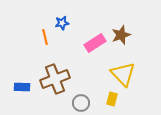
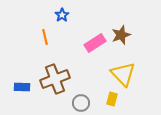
blue star: moved 8 px up; rotated 24 degrees counterclockwise
